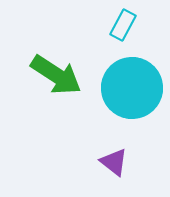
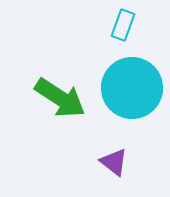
cyan rectangle: rotated 8 degrees counterclockwise
green arrow: moved 4 px right, 23 px down
